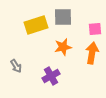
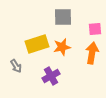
yellow rectangle: moved 1 px right, 19 px down
orange star: moved 1 px left
